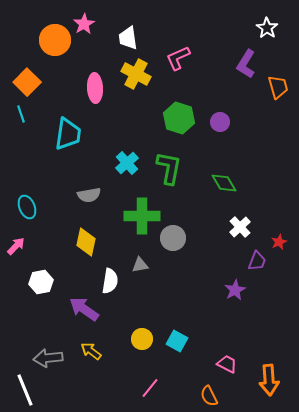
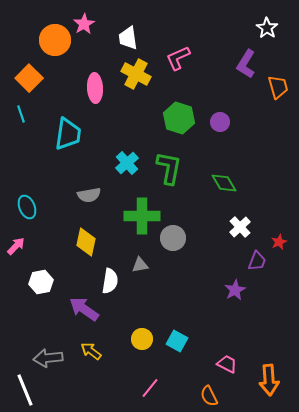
orange square: moved 2 px right, 4 px up
